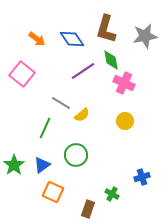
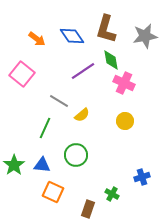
blue diamond: moved 3 px up
gray line: moved 2 px left, 2 px up
blue triangle: rotated 42 degrees clockwise
